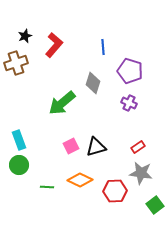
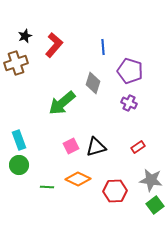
gray star: moved 10 px right, 7 px down
orange diamond: moved 2 px left, 1 px up
